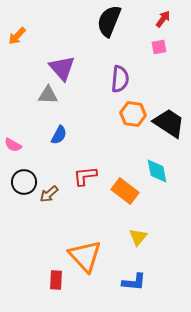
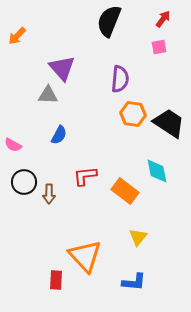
brown arrow: rotated 48 degrees counterclockwise
